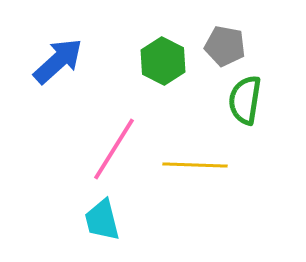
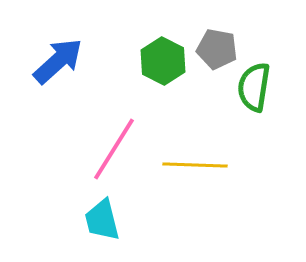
gray pentagon: moved 8 px left, 3 px down
green semicircle: moved 9 px right, 13 px up
